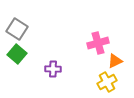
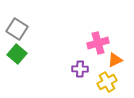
orange triangle: moved 1 px up
purple cross: moved 27 px right
